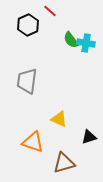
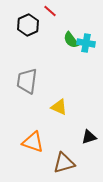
yellow triangle: moved 12 px up
